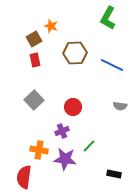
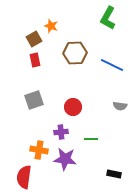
gray square: rotated 24 degrees clockwise
purple cross: moved 1 px left, 1 px down; rotated 16 degrees clockwise
green line: moved 2 px right, 7 px up; rotated 48 degrees clockwise
